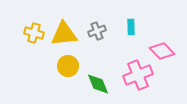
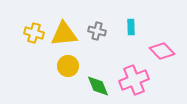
gray cross: rotated 36 degrees clockwise
pink cross: moved 4 px left, 5 px down
green diamond: moved 2 px down
